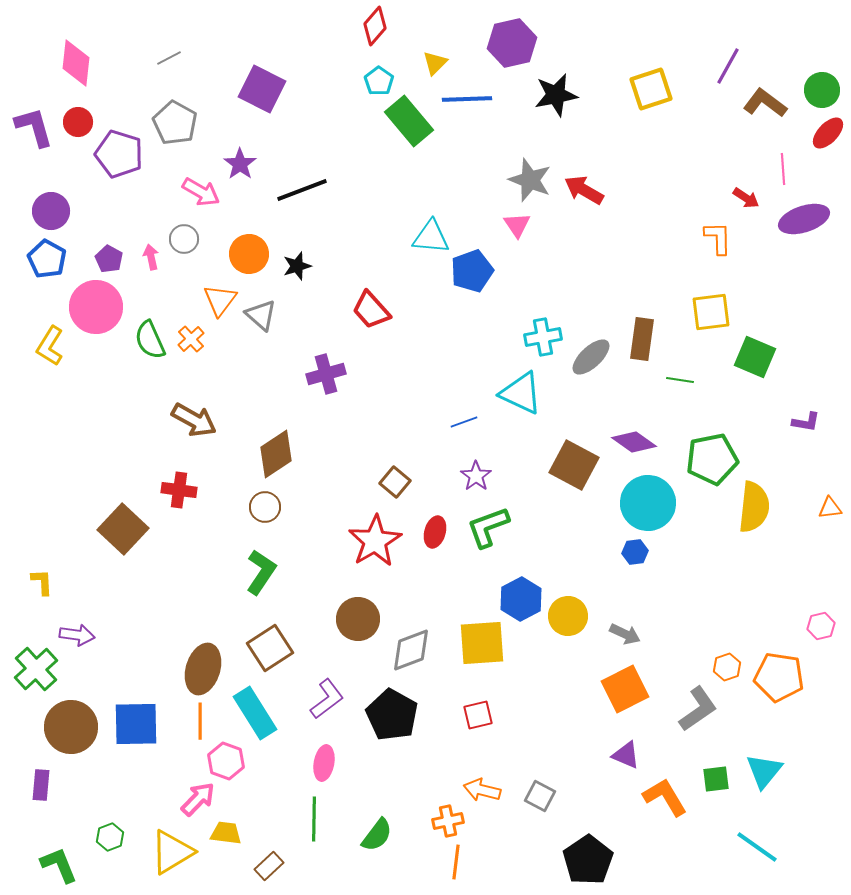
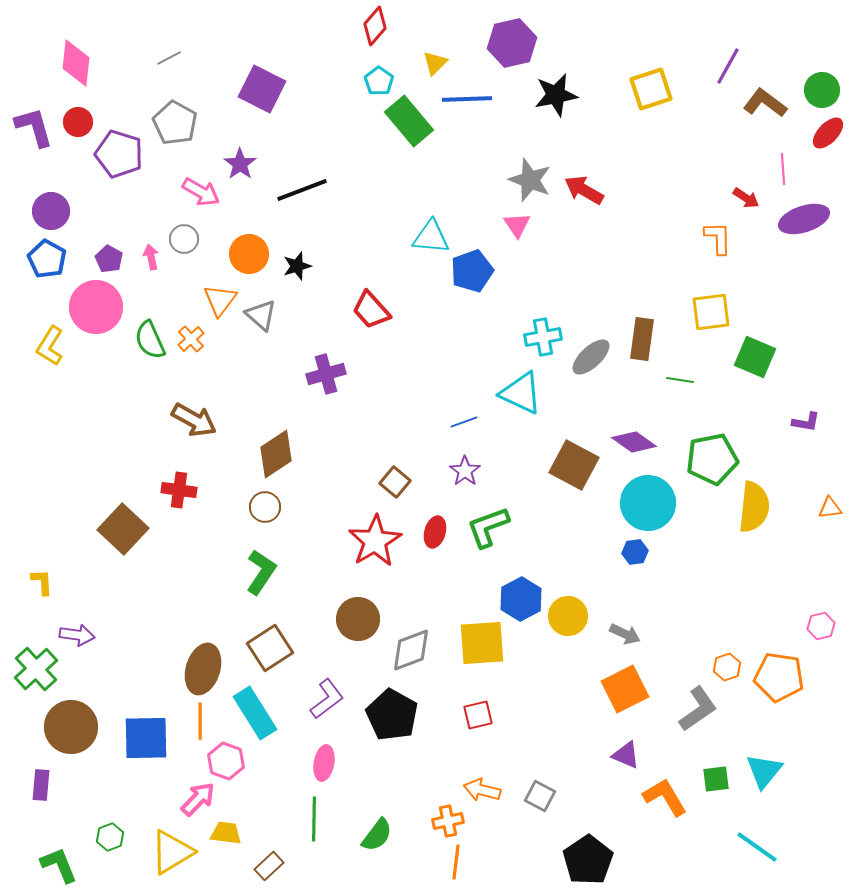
purple star at (476, 476): moved 11 px left, 5 px up
blue square at (136, 724): moved 10 px right, 14 px down
